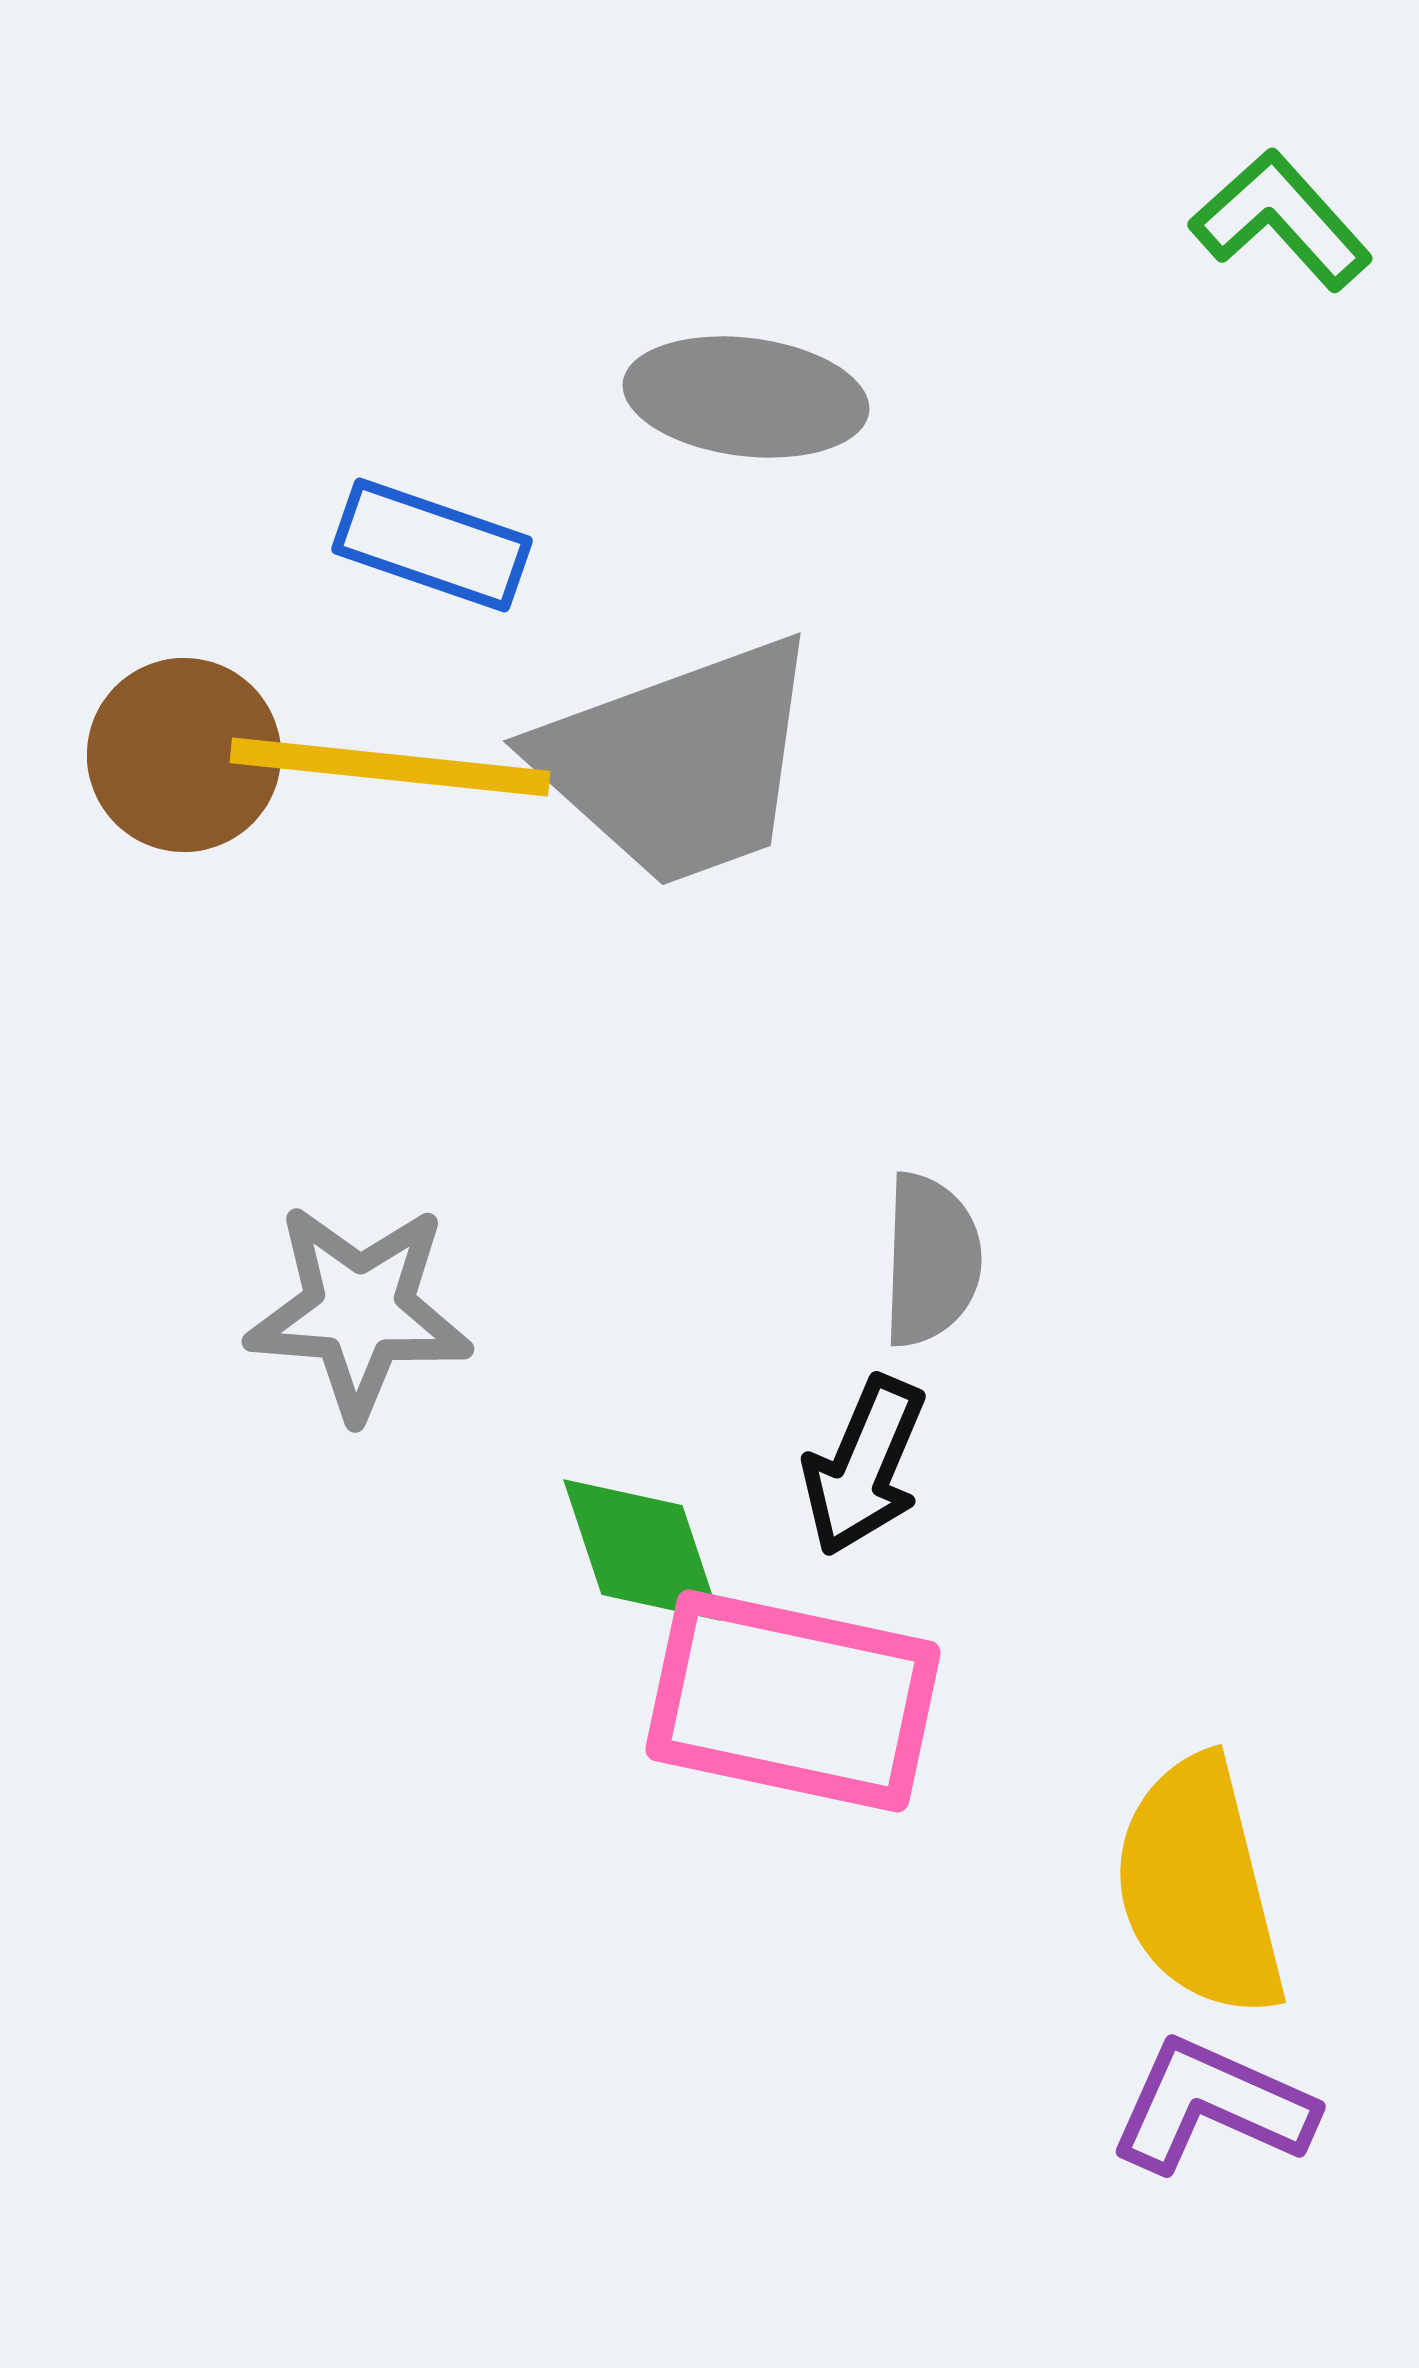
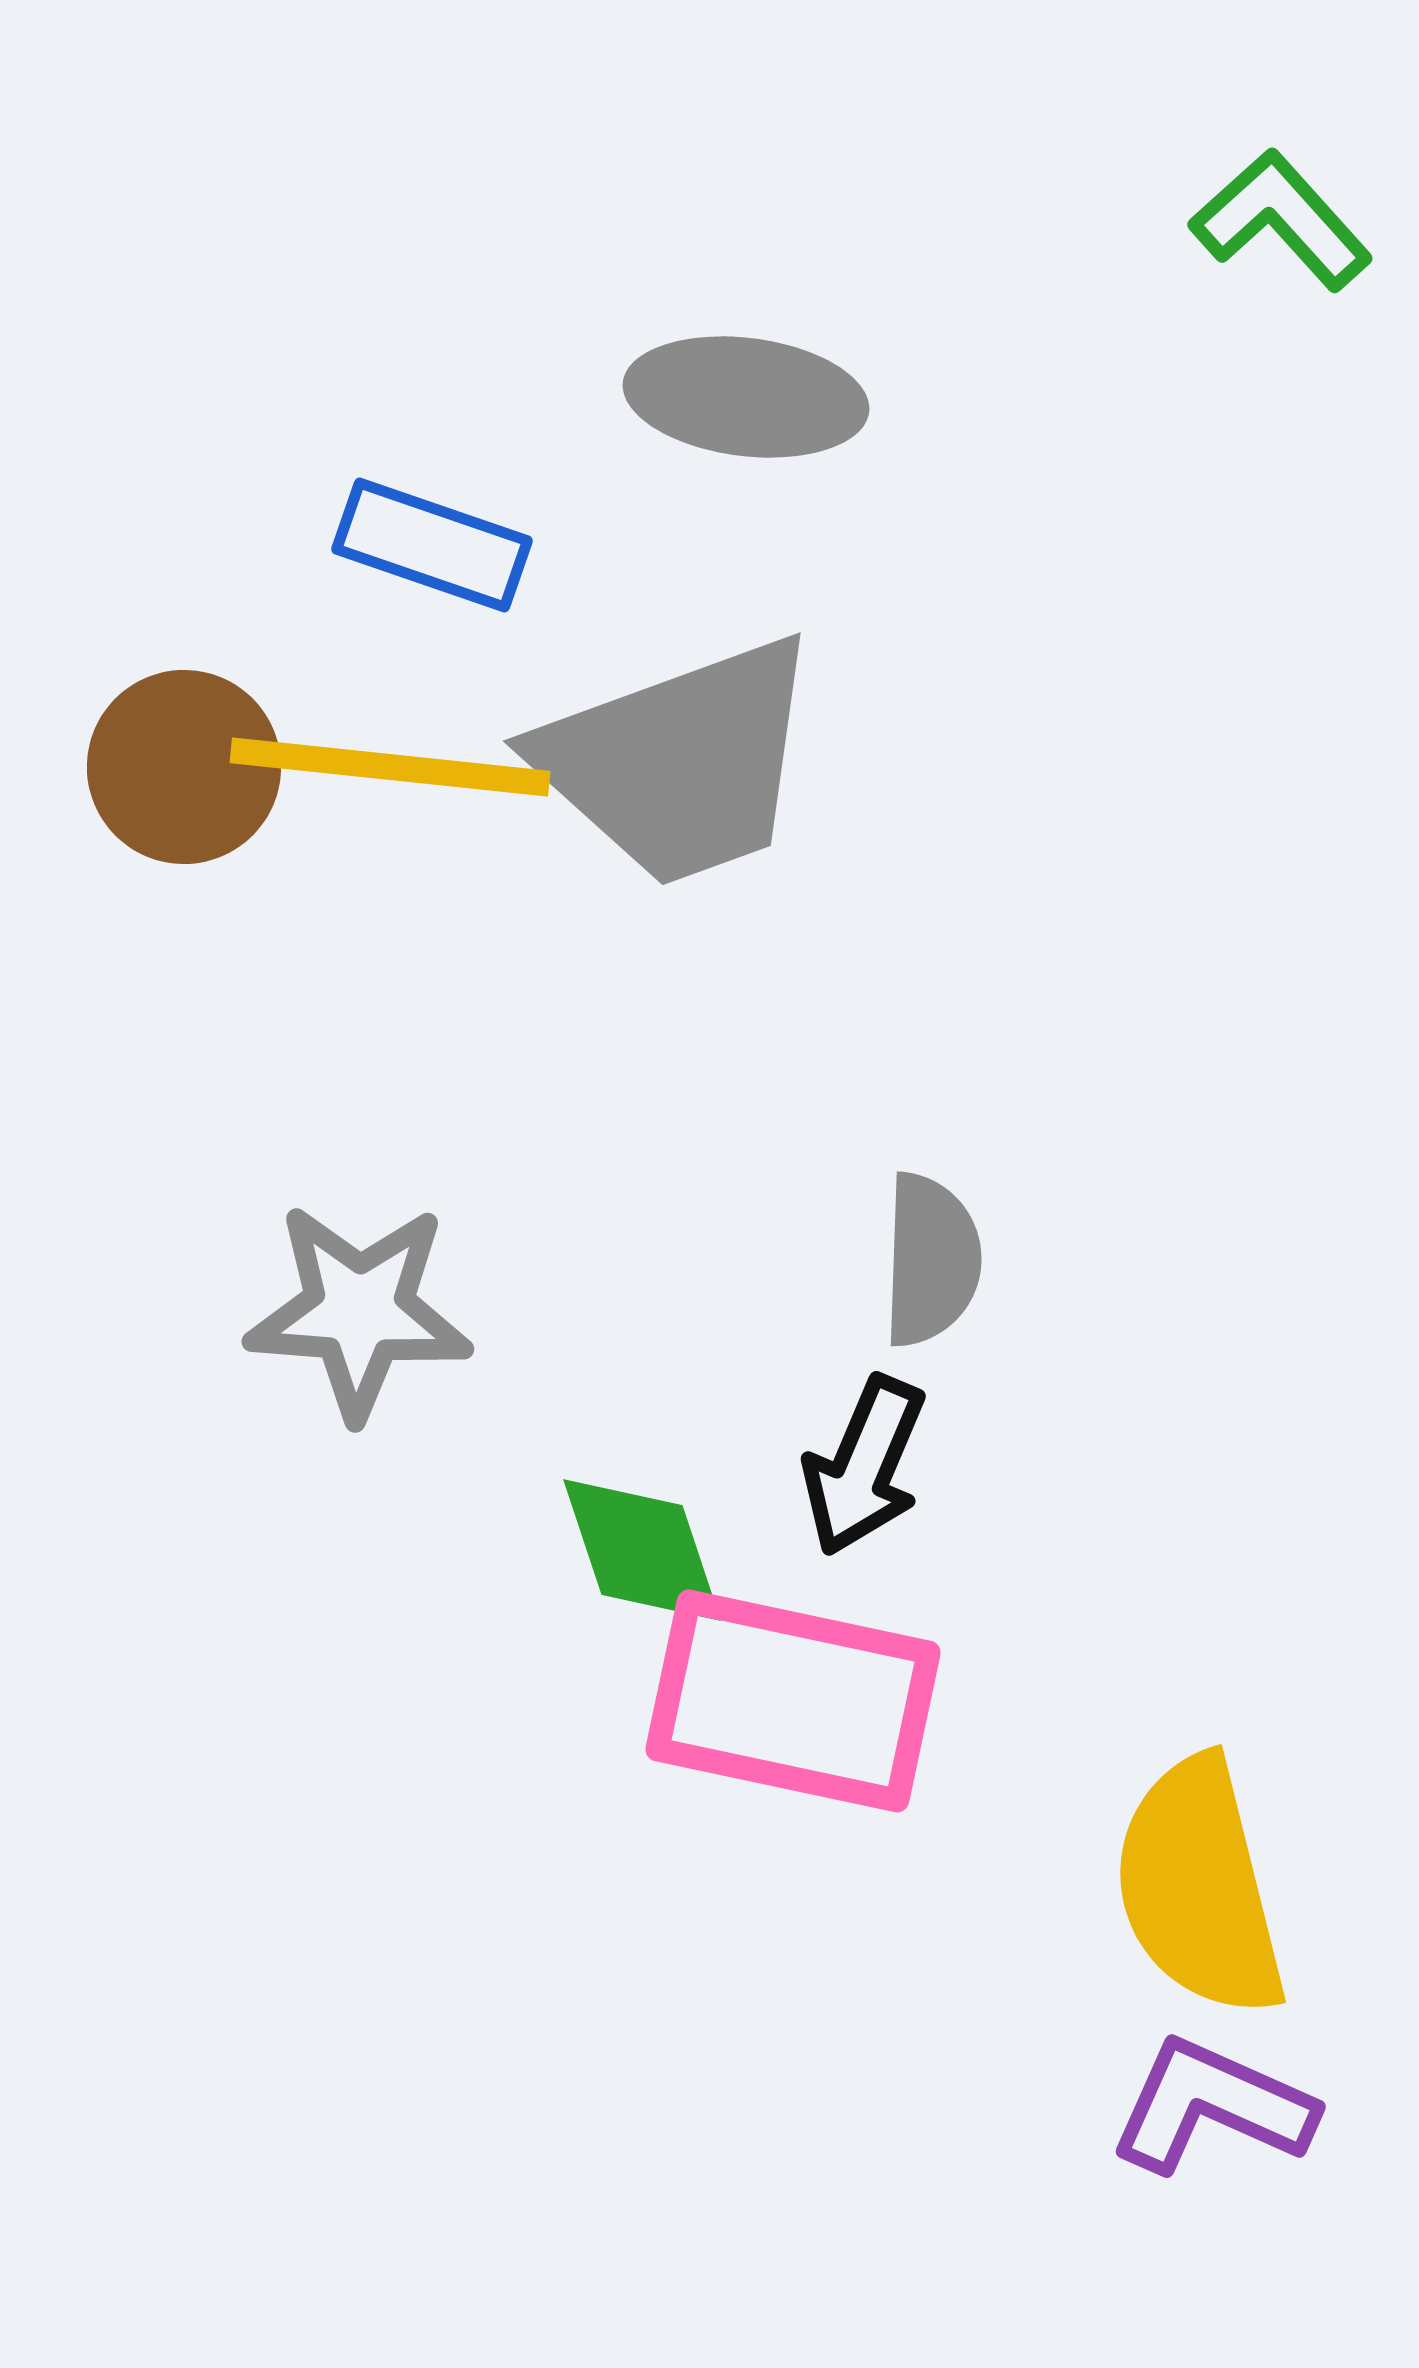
brown circle: moved 12 px down
